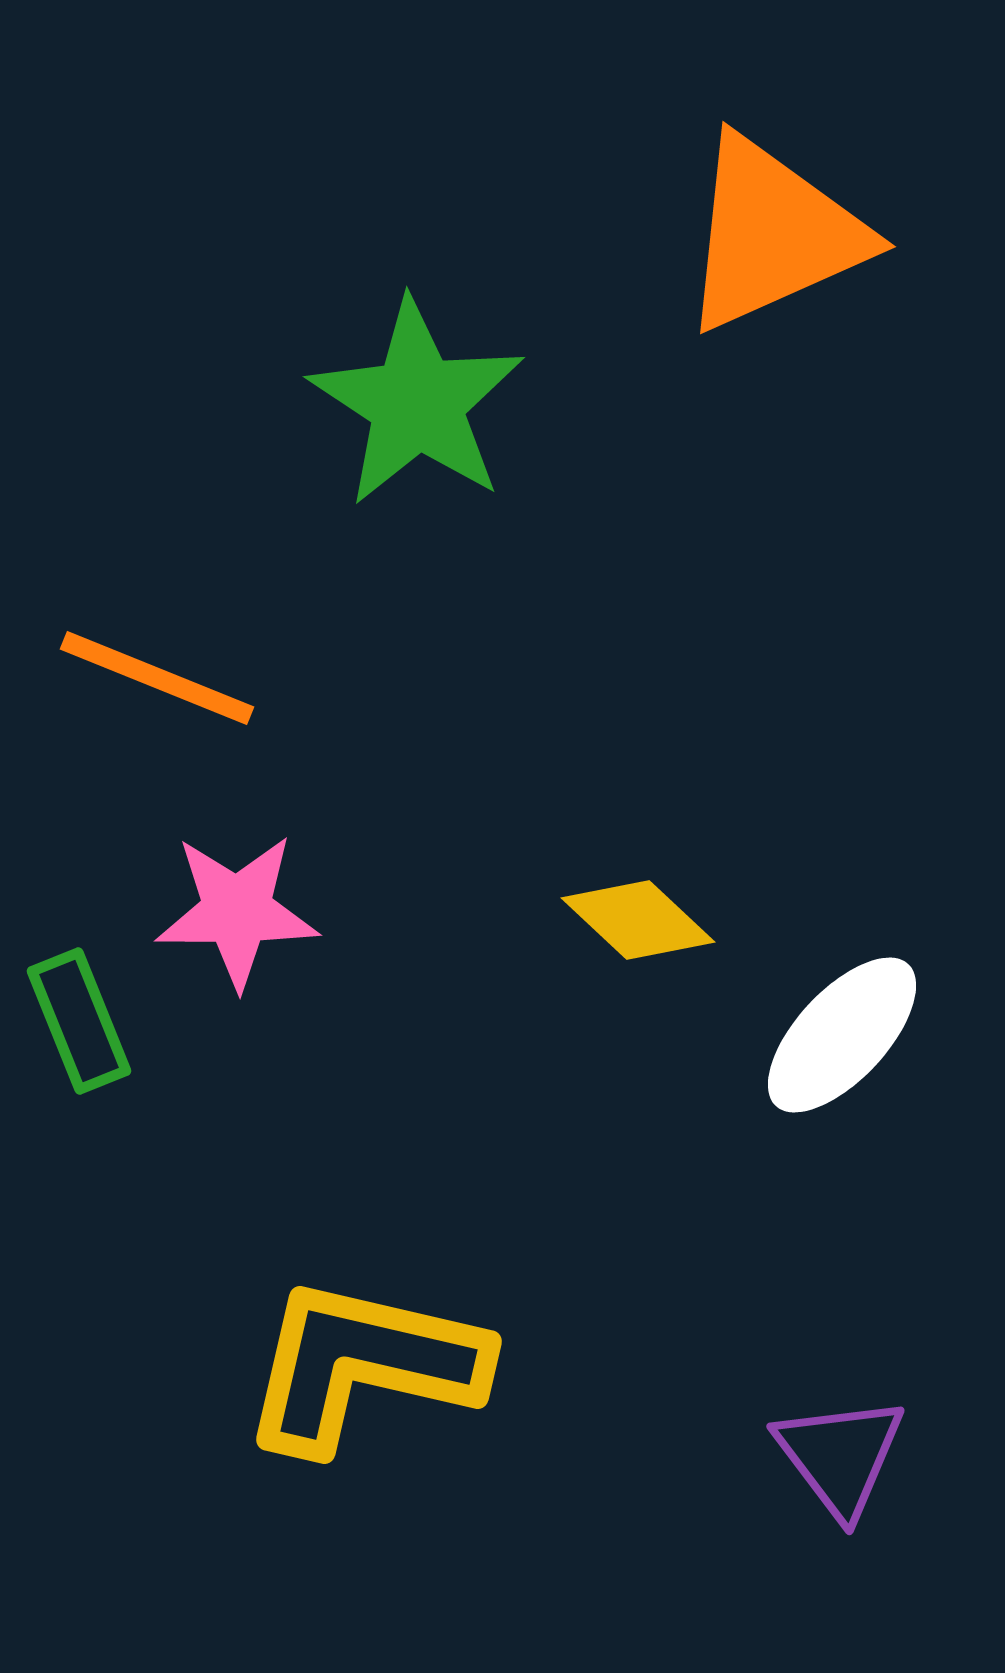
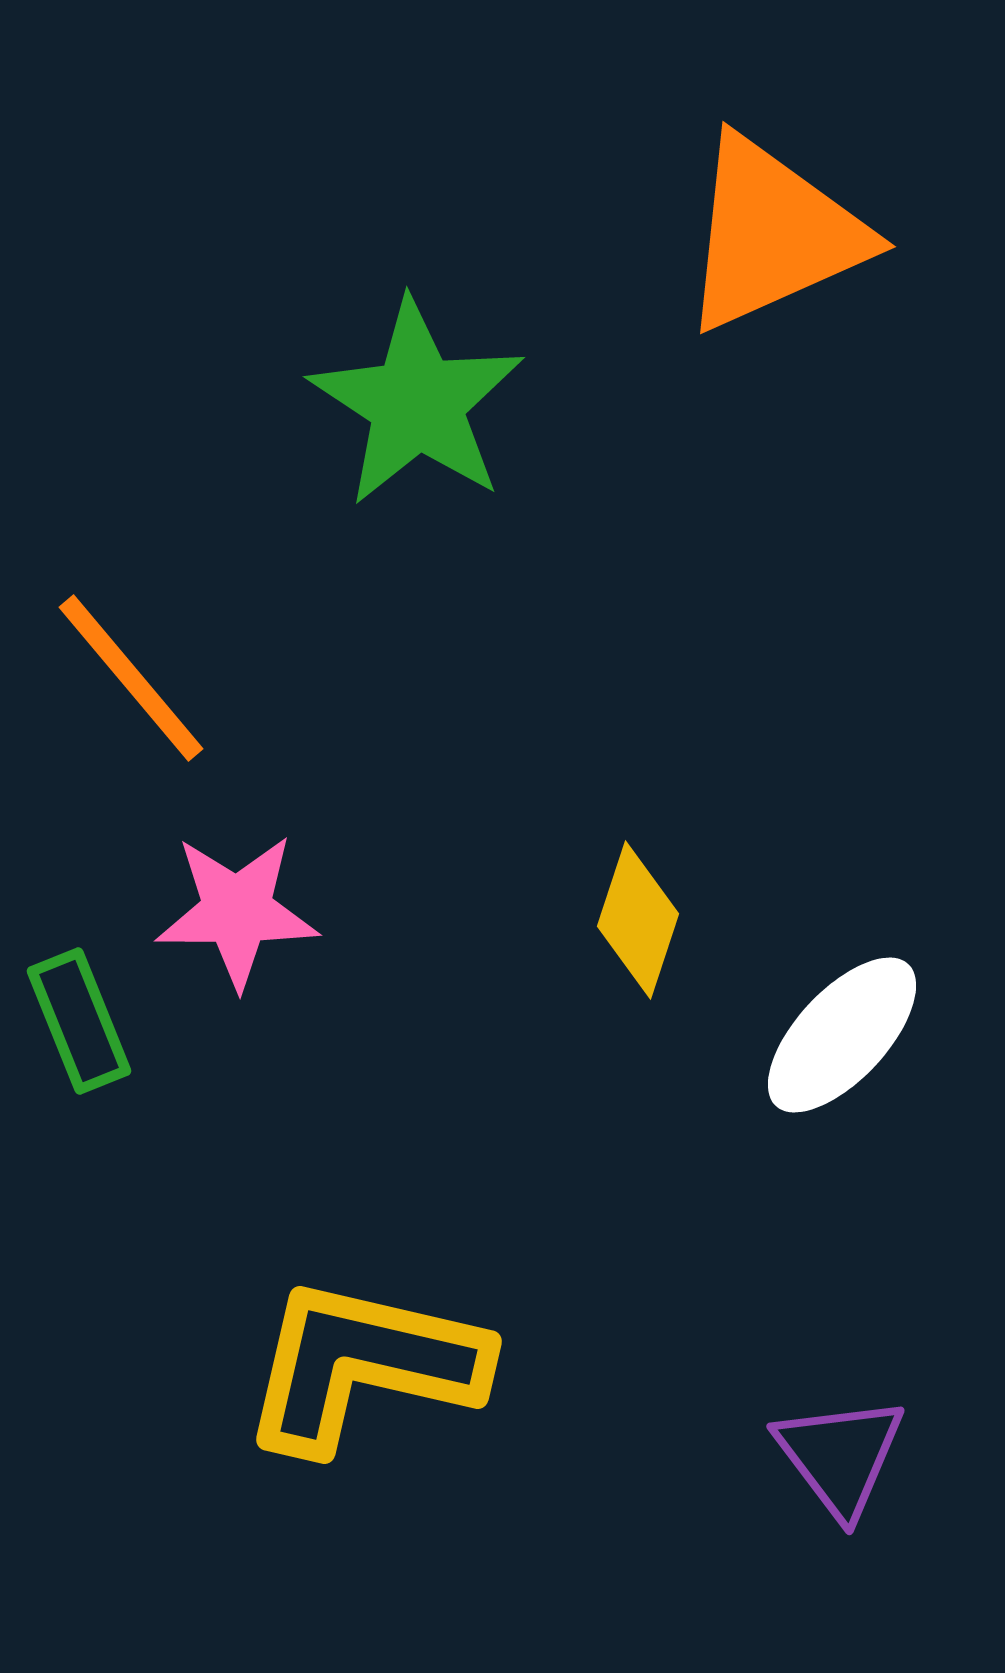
orange line: moved 26 px left; rotated 28 degrees clockwise
yellow diamond: rotated 65 degrees clockwise
